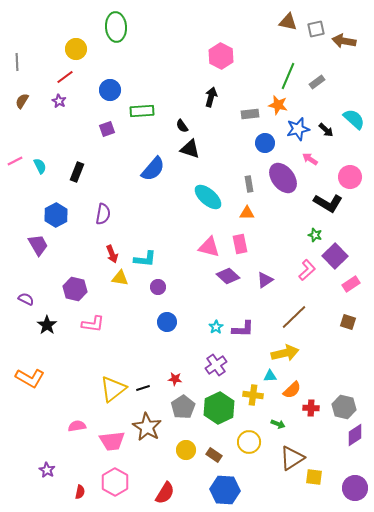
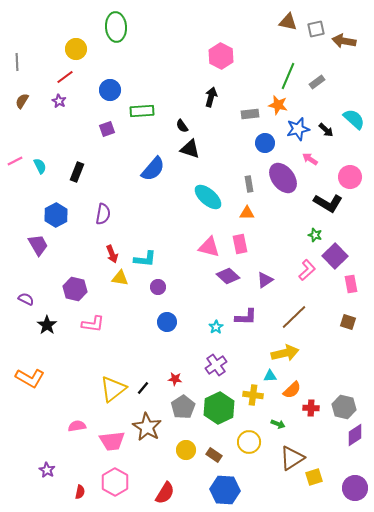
pink rectangle at (351, 284): rotated 66 degrees counterclockwise
purple L-shape at (243, 329): moved 3 px right, 12 px up
black line at (143, 388): rotated 32 degrees counterclockwise
yellow square at (314, 477): rotated 24 degrees counterclockwise
